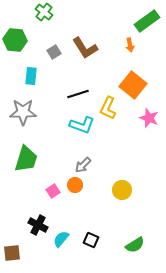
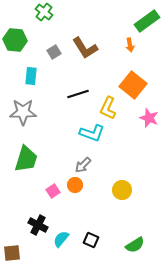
cyan L-shape: moved 10 px right, 8 px down
